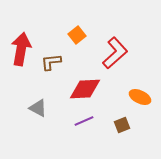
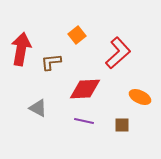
red L-shape: moved 3 px right
purple line: rotated 36 degrees clockwise
brown square: rotated 21 degrees clockwise
